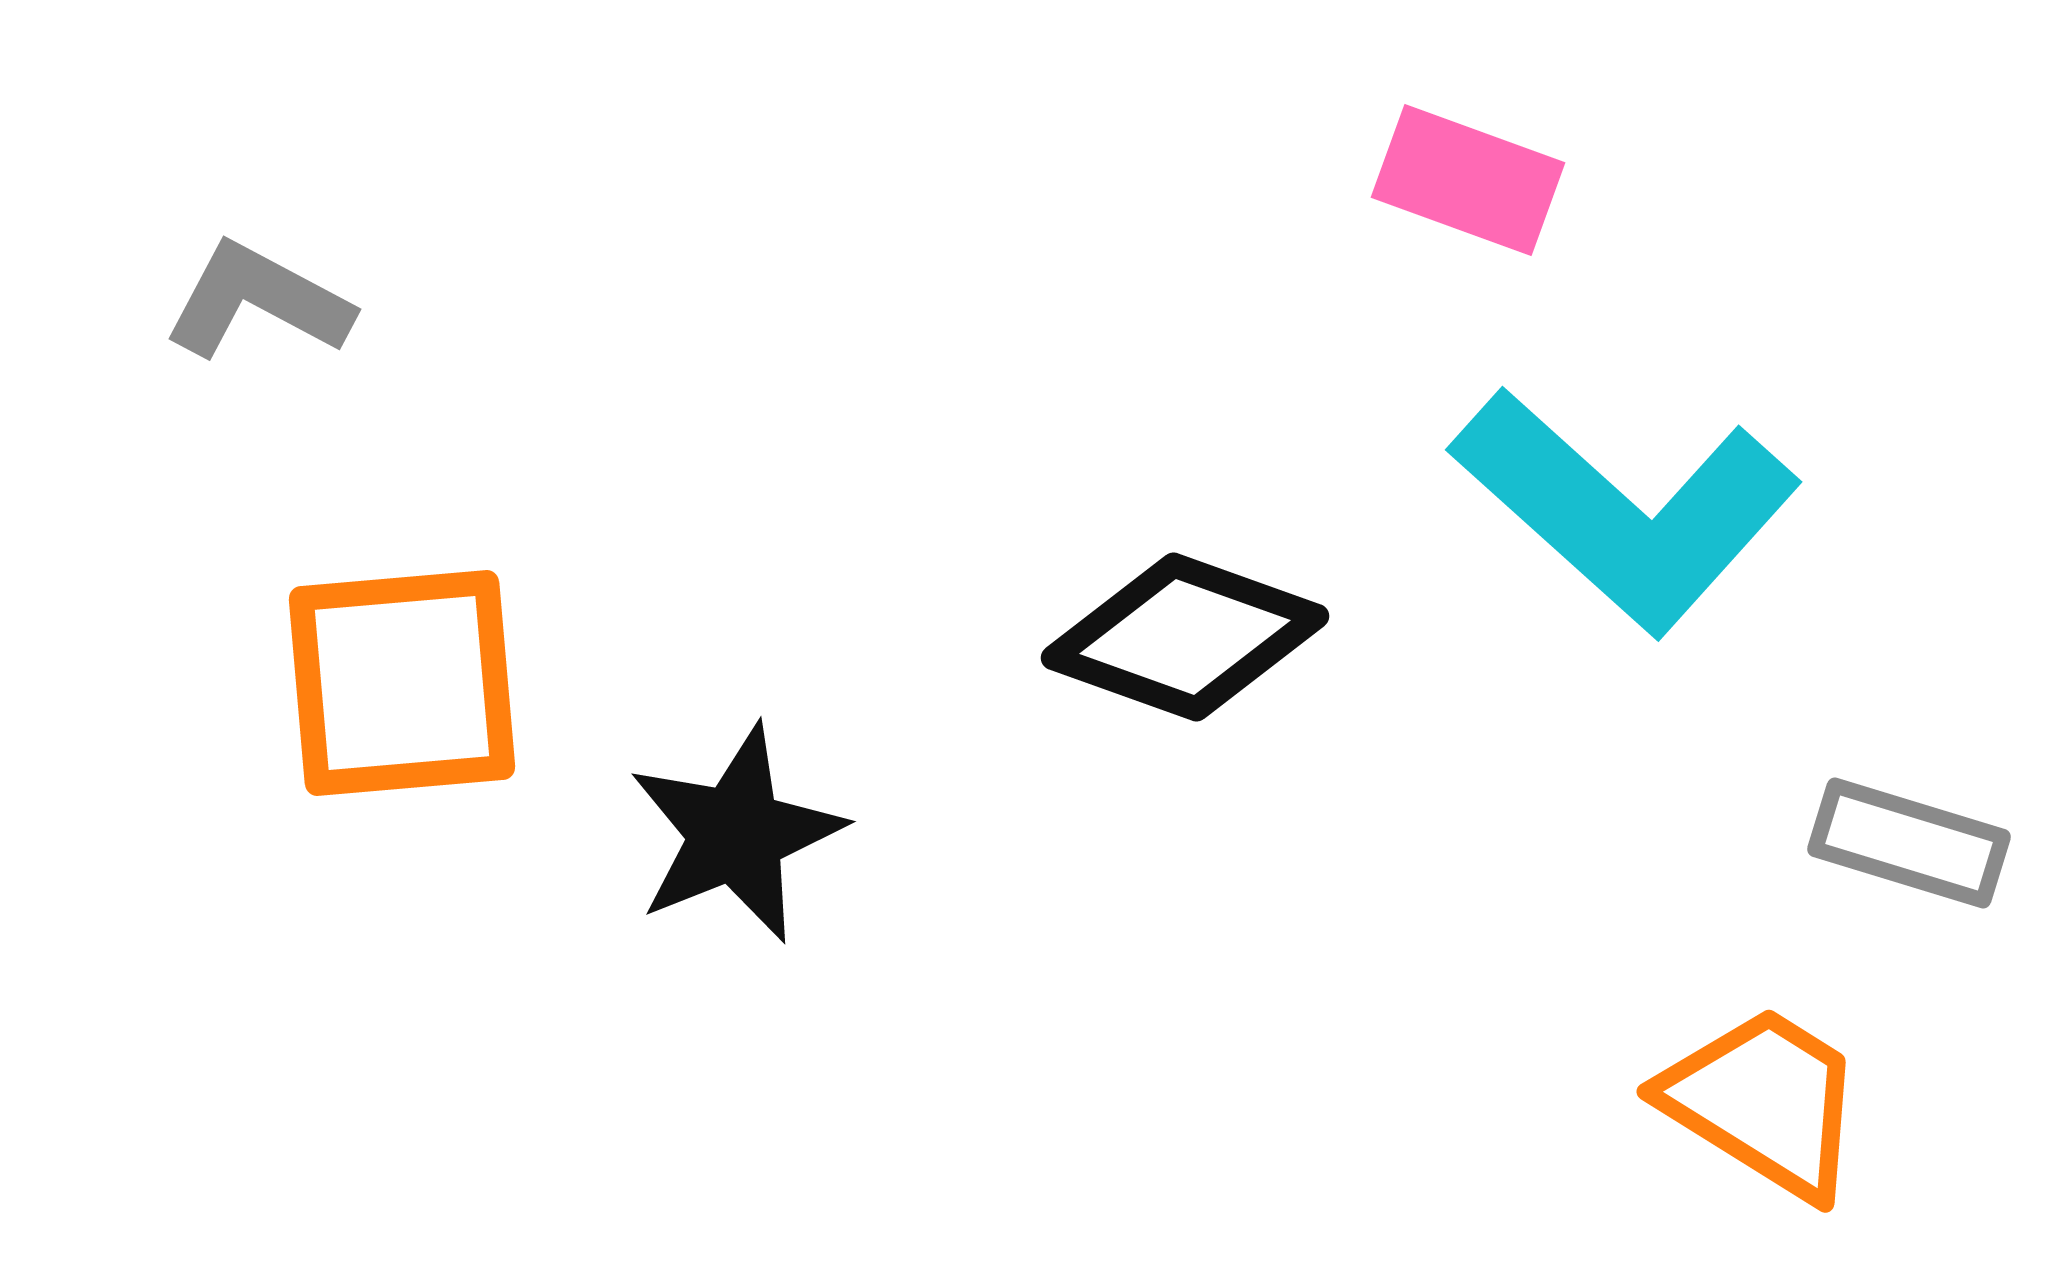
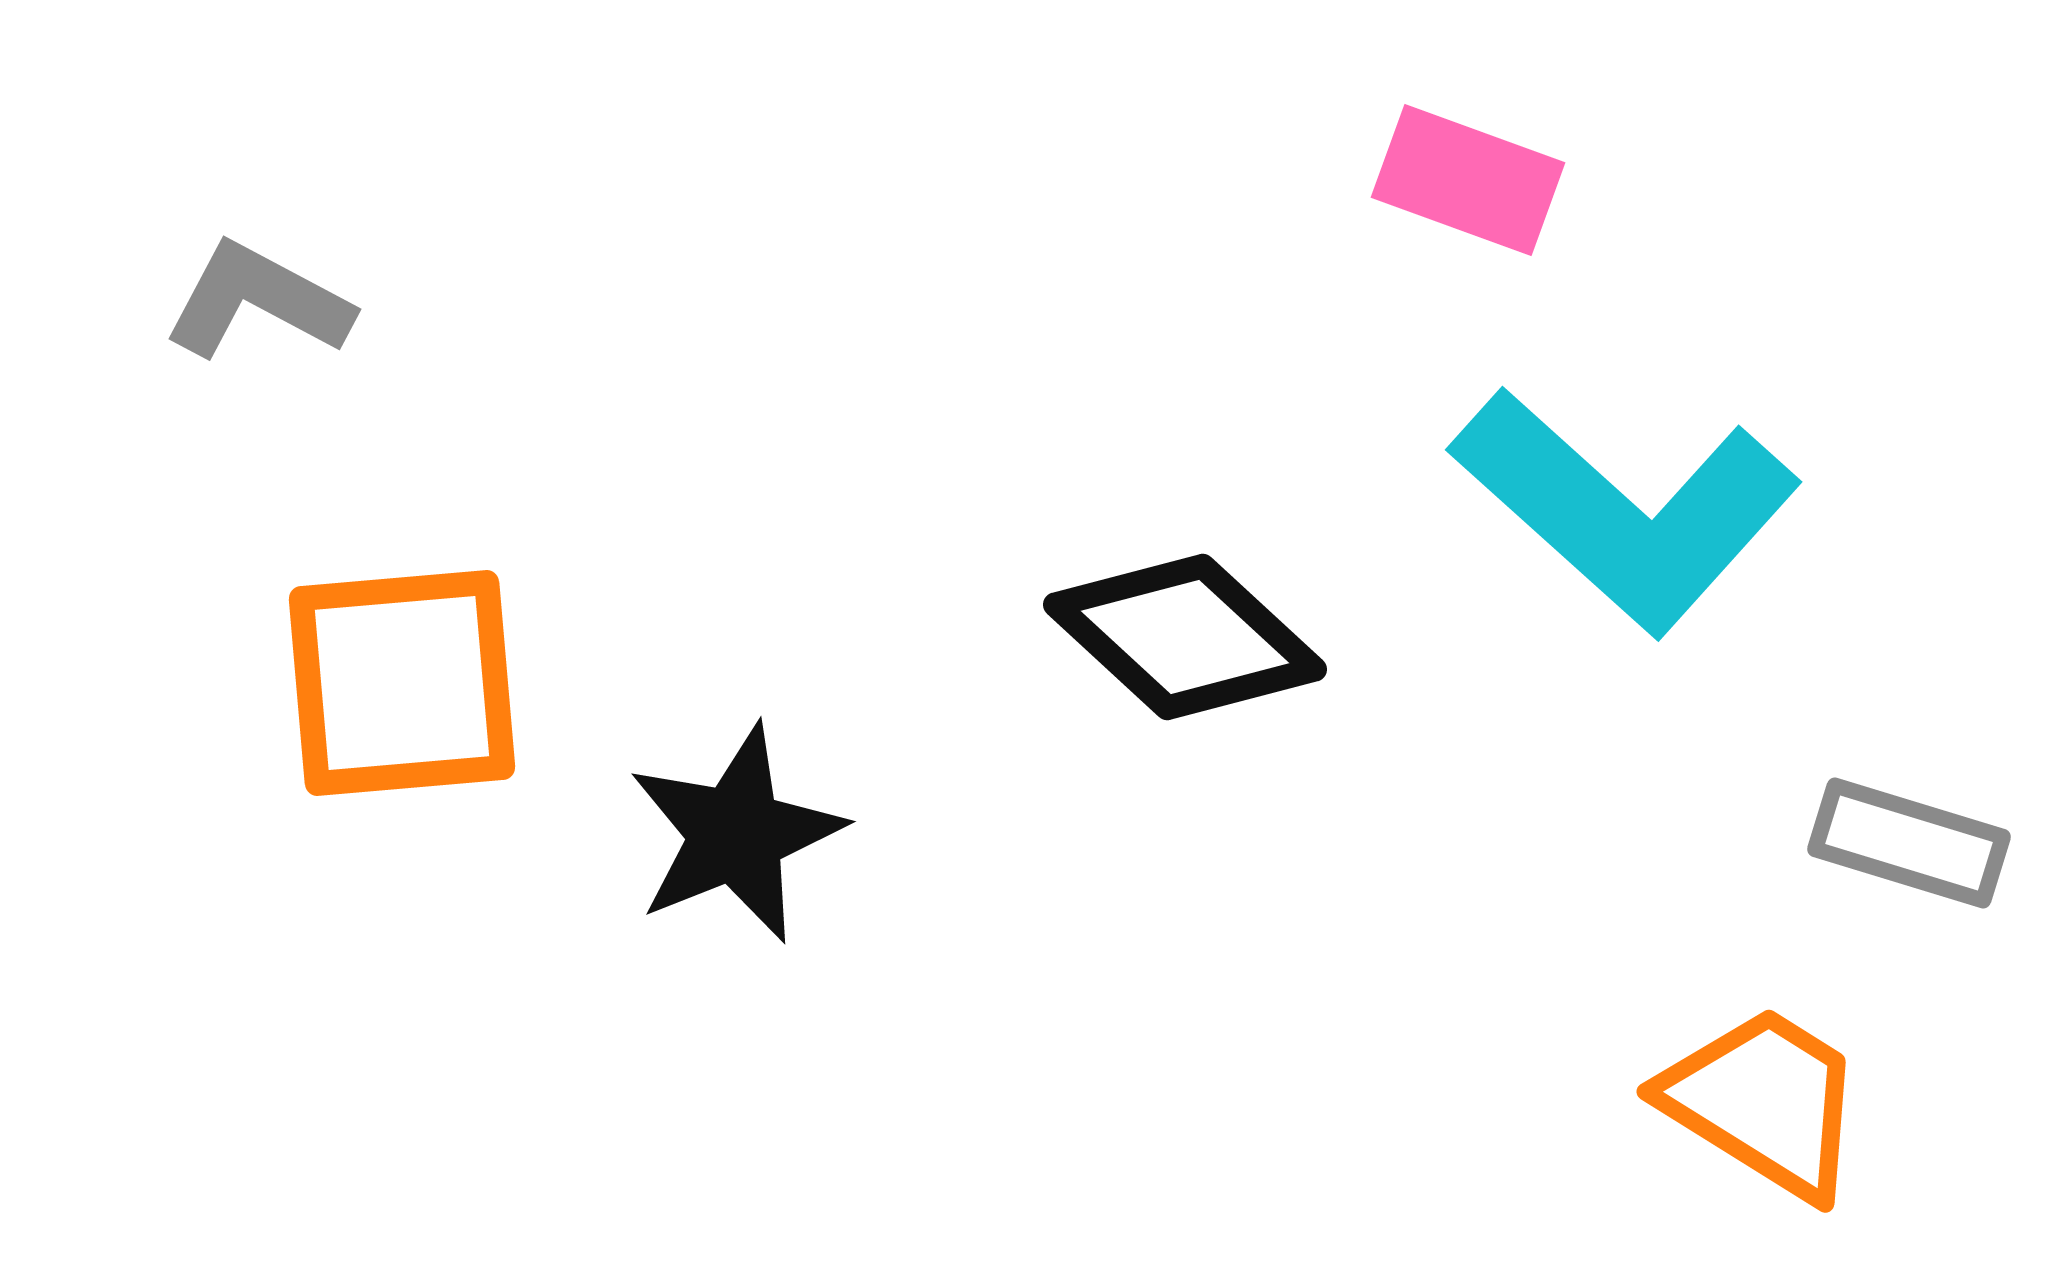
black diamond: rotated 23 degrees clockwise
